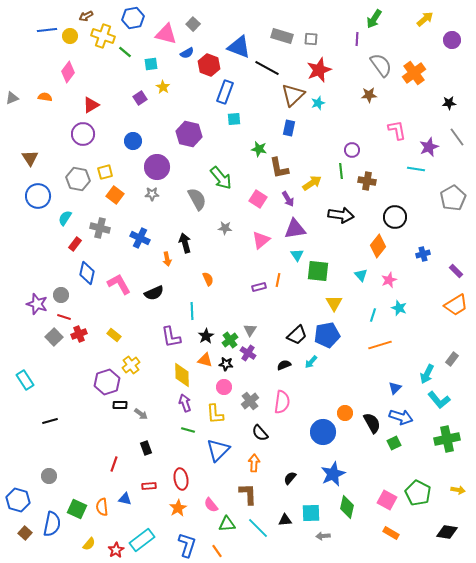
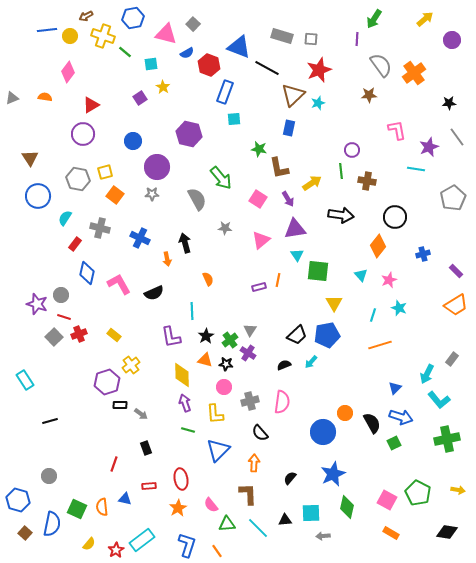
gray cross at (250, 401): rotated 24 degrees clockwise
